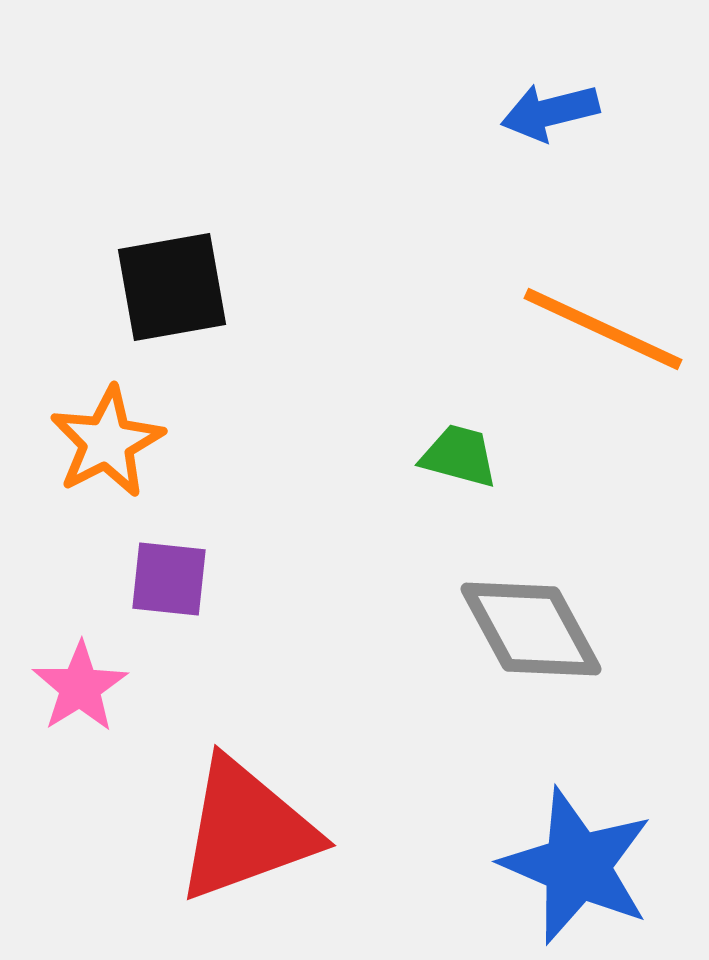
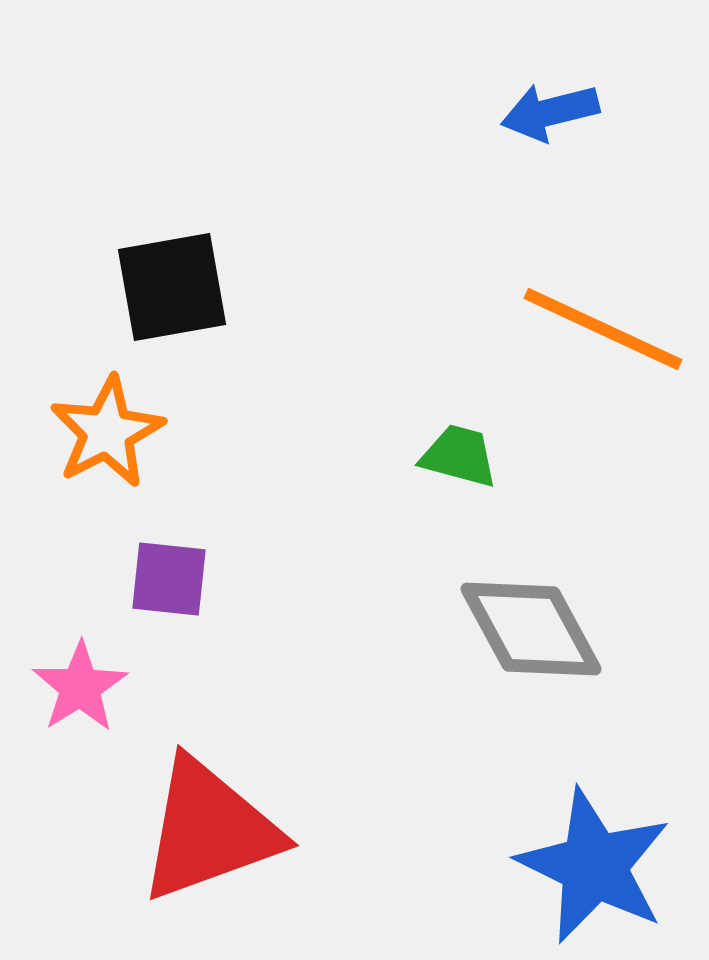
orange star: moved 10 px up
red triangle: moved 37 px left
blue star: moved 17 px right; rotated 3 degrees clockwise
